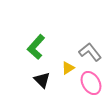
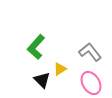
yellow triangle: moved 8 px left, 1 px down
